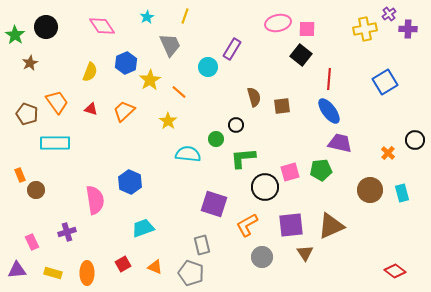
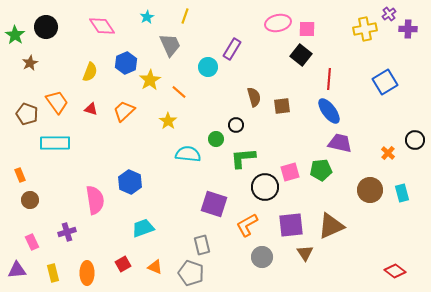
brown circle at (36, 190): moved 6 px left, 10 px down
yellow rectangle at (53, 273): rotated 60 degrees clockwise
